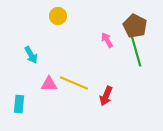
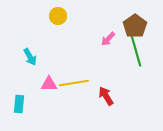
brown pentagon: rotated 10 degrees clockwise
pink arrow: moved 1 px right, 1 px up; rotated 105 degrees counterclockwise
cyan arrow: moved 1 px left, 2 px down
yellow line: rotated 32 degrees counterclockwise
red arrow: rotated 126 degrees clockwise
